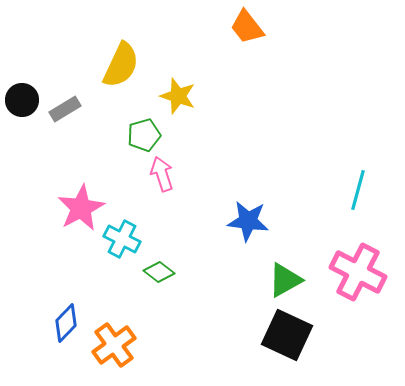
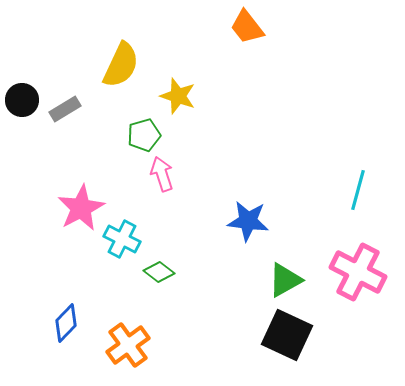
orange cross: moved 14 px right
